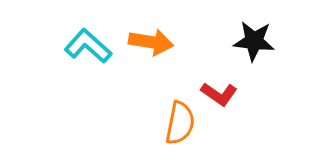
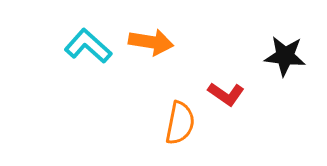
black star: moved 31 px right, 15 px down
red L-shape: moved 7 px right
